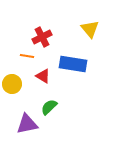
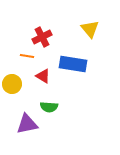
green semicircle: rotated 132 degrees counterclockwise
